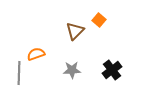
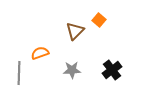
orange semicircle: moved 4 px right, 1 px up
